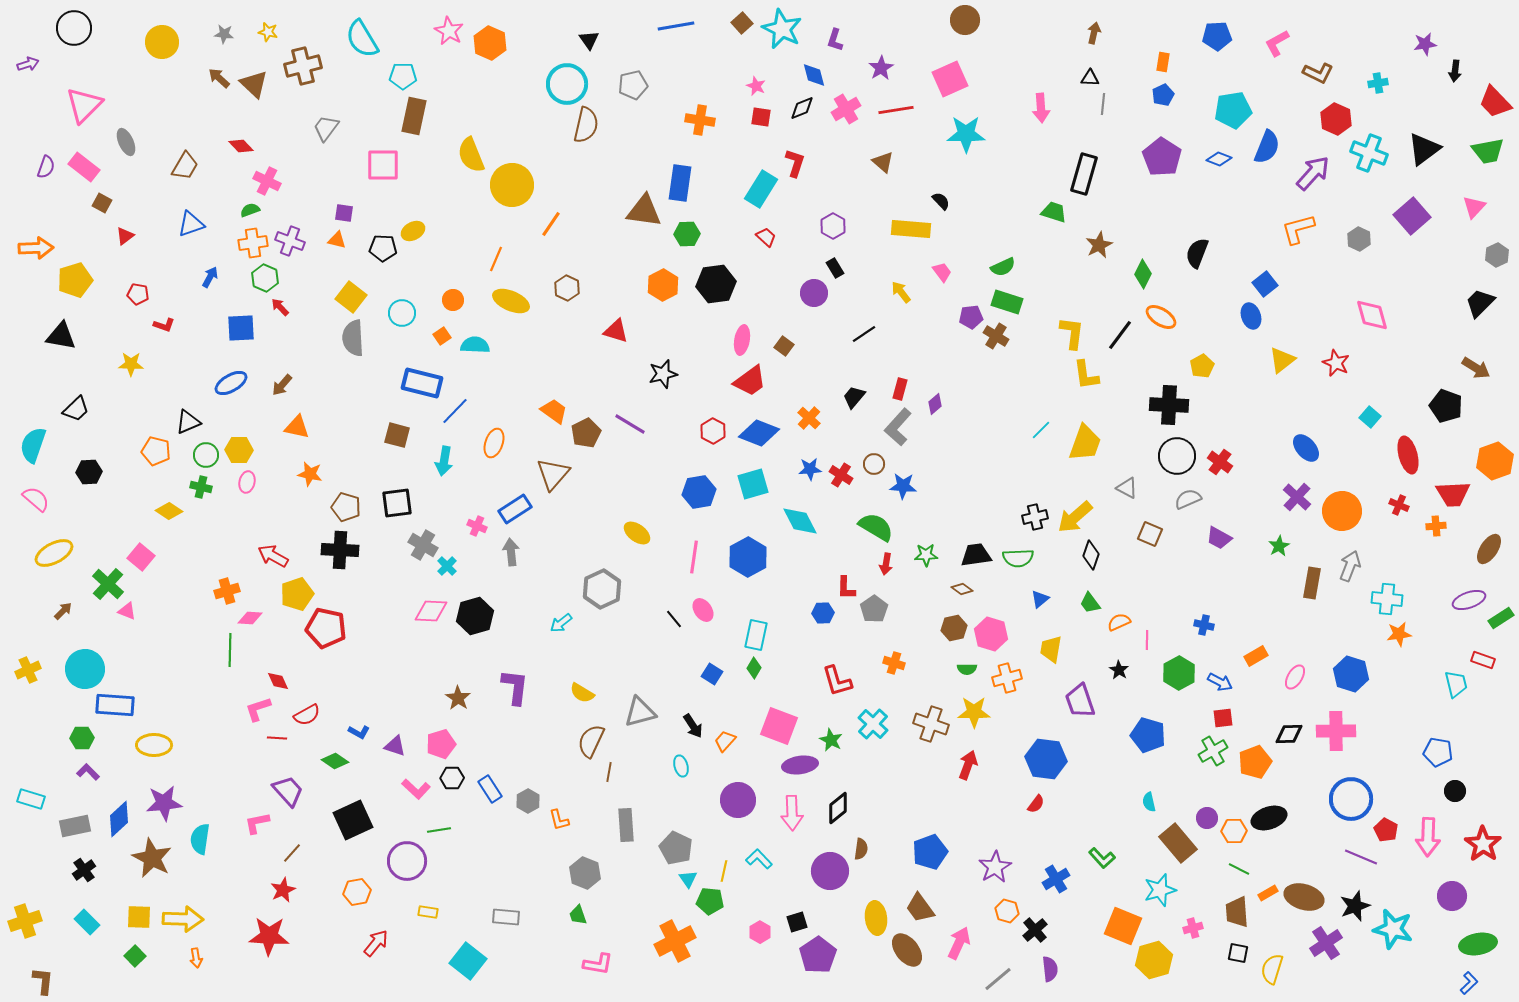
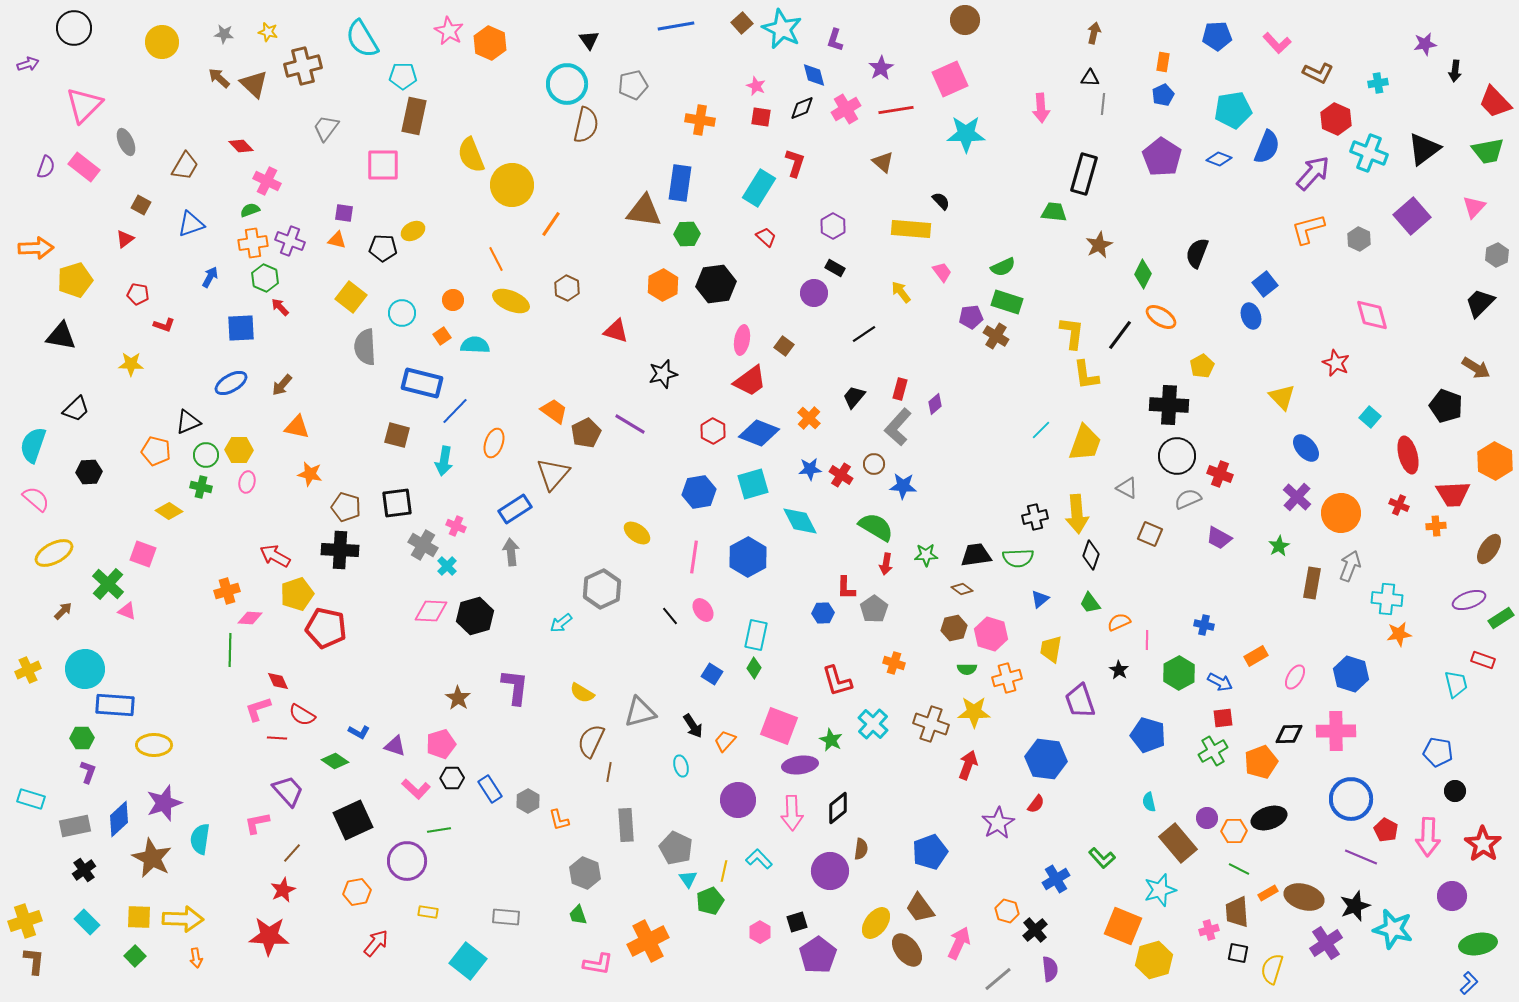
pink L-shape at (1277, 43): rotated 104 degrees counterclockwise
cyan rectangle at (761, 189): moved 2 px left, 1 px up
brown square at (102, 203): moved 39 px right, 2 px down
green trapezoid at (1054, 212): rotated 12 degrees counterclockwise
orange L-shape at (1298, 229): moved 10 px right
red triangle at (125, 236): moved 3 px down
orange line at (496, 259): rotated 50 degrees counterclockwise
black rectangle at (835, 268): rotated 30 degrees counterclockwise
gray semicircle at (353, 338): moved 12 px right, 9 px down
yellow triangle at (1282, 360): moved 37 px down; rotated 36 degrees counterclockwise
orange hexagon at (1495, 461): rotated 12 degrees counterclockwise
red cross at (1220, 462): moved 12 px down; rotated 15 degrees counterclockwise
orange circle at (1342, 511): moved 1 px left, 2 px down
yellow arrow at (1075, 517): moved 2 px right, 3 px up; rotated 54 degrees counterclockwise
pink cross at (477, 526): moved 21 px left
red arrow at (273, 556): moved 2 px right
pink square at (141, 557): moved 2 px right, 3 px up; rotated 20 degrees counterclockwise
black line at (674, 619): moved 4 px left, 3 px up
red semicircle at (307, 715): moved 5 px left; rotated 60 degrees clockwise
orange pentagon at (1255, 762): moved 6 px right
purple L-shape at (88, 772): rotated 65 degrees clockwise
purple star at (164, 803): rotated 12 degrees counterclockwise
purple star at (995, 867): moved 3 px right, 44 px up
green pentagon at (710, 901): rotated 28 degrees counterclockwise
yellow ellipse at (876, 918): moved 5 px down; rotated 44 degrees clockwise
pink cross at (1193, 928): moved 16 px right, 2 px down
orange cross at (675, 941): moved 27 px left
brown L-shape at (43, 981): moved 9 px left, 20 px up
